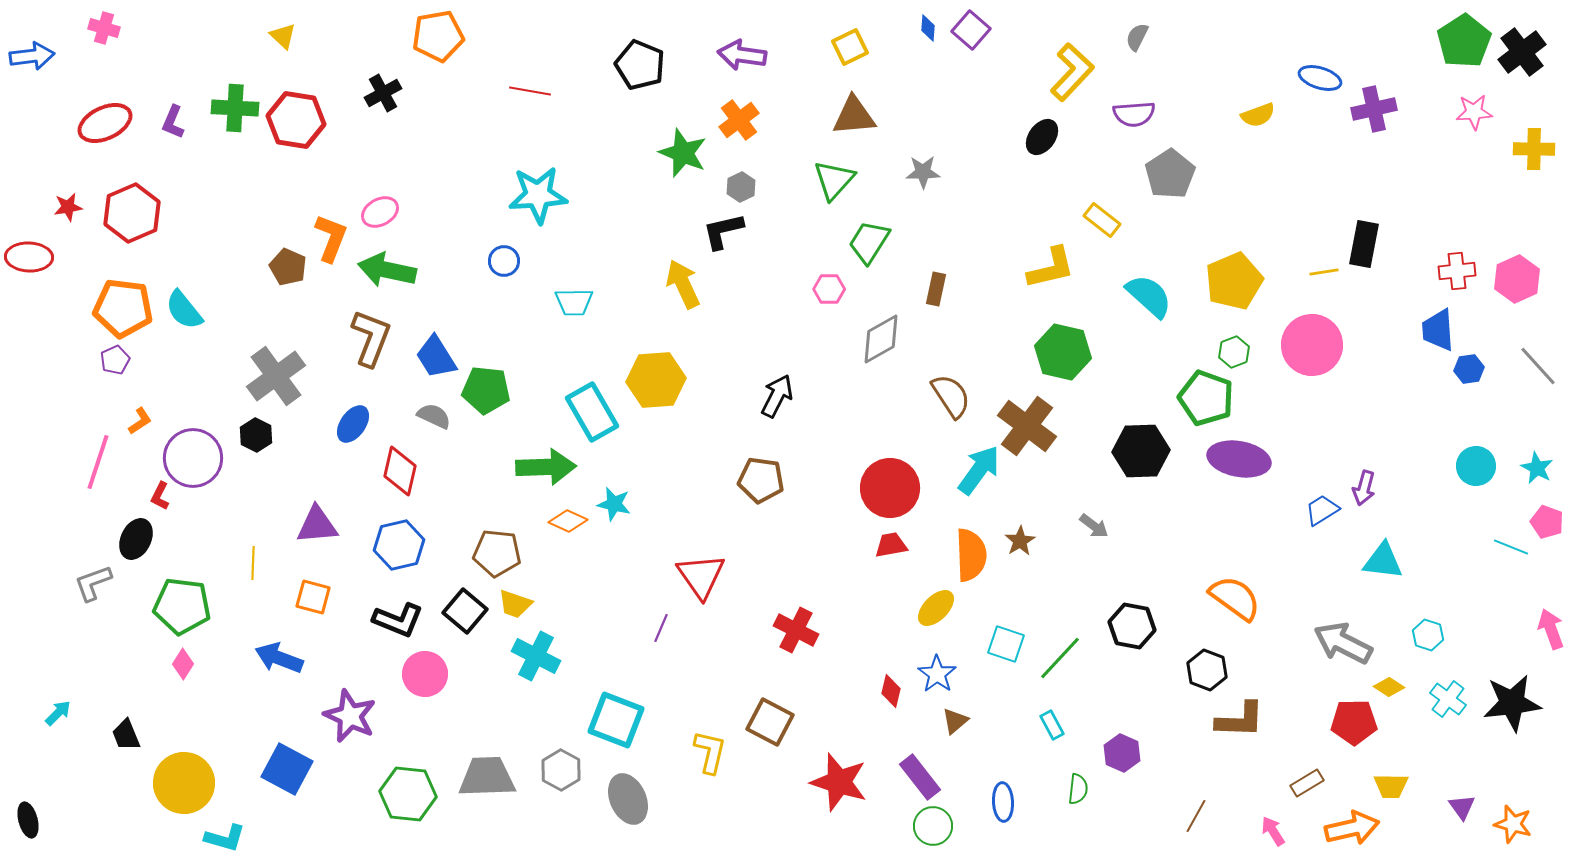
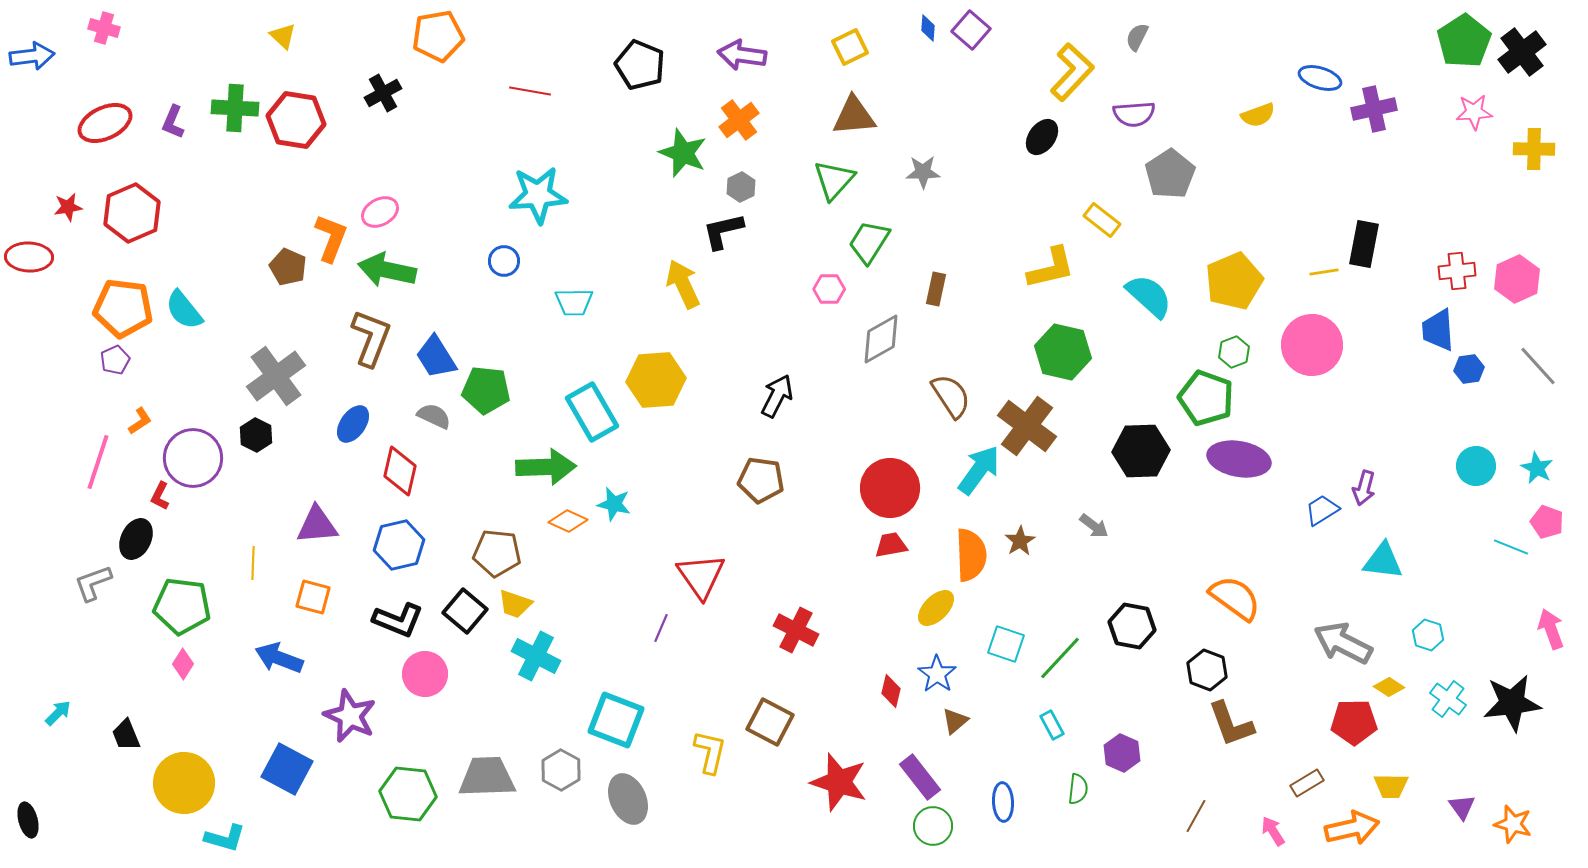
brown L-shape at (1240, 720): moved 9 px left, 4 px down; rotated 68 degrees clockwise
